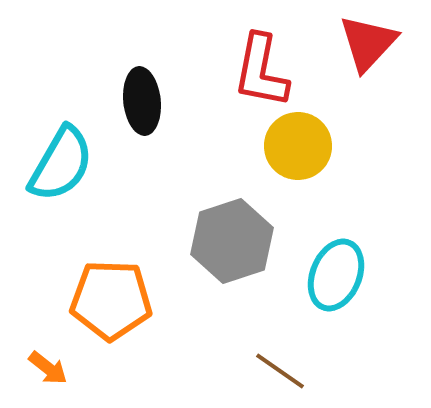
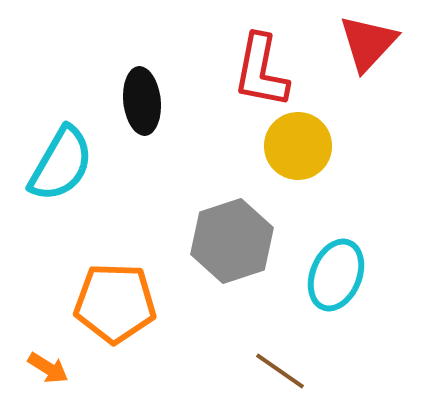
orange pentagon: moved 4 px right, 3 px down
orange arrow: rotated 6 degrees counterclockwise
